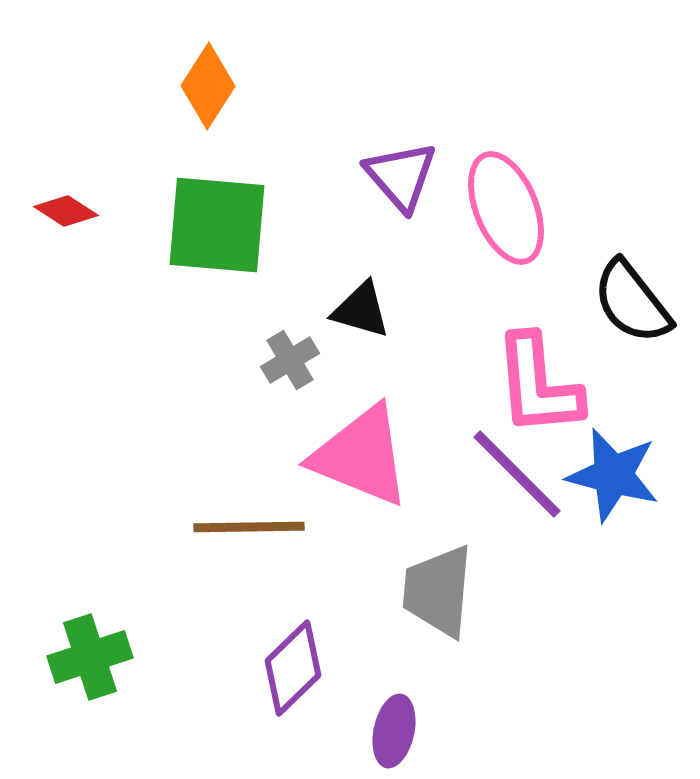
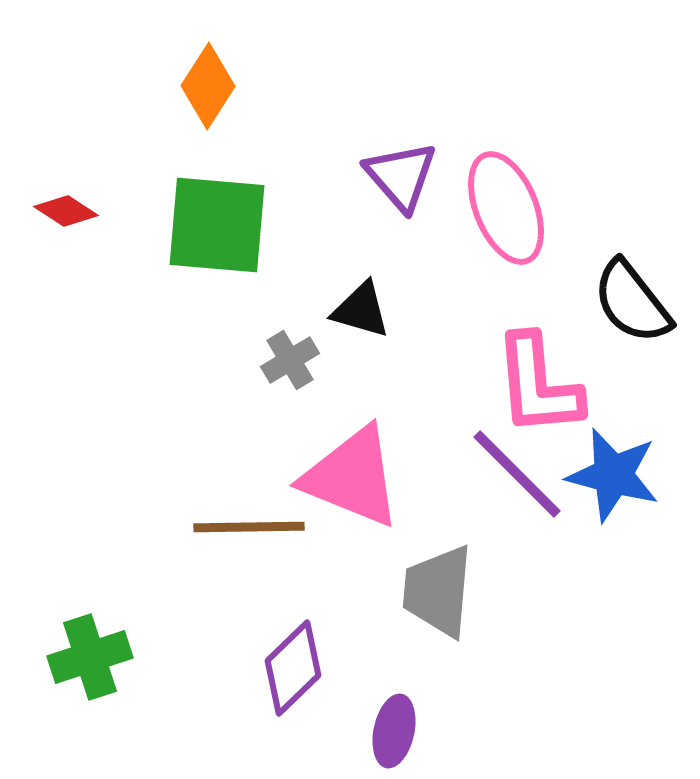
pink triangle: moved 9 px left, 21 px down
